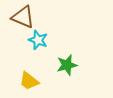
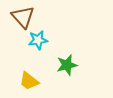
brown triangle: rotated 25 degrees clockwise
cyan star: rotated 30 degrees counterclockwise
